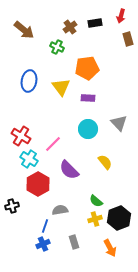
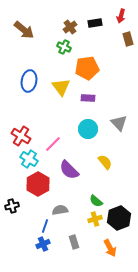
green cross: moved 7 px right
